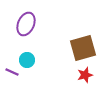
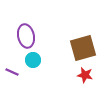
purple ellipse: moved 12 px down; rotated 35 degrees counterclockwise
cyan circle: moved 6 px right
red star: rotated 28 degrees clockwise
